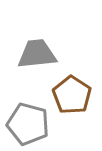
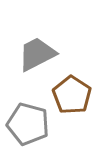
gray trapezoid: rotated 21 degrees counterclockwise
